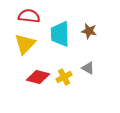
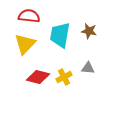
cyan trapezoid: moved 1 px down; rotated 12 degrees clockwise
gray triangle: rotated 24 degrees counterclockwise
